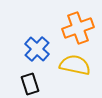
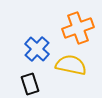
yellow semicircle: moved 4 px left
